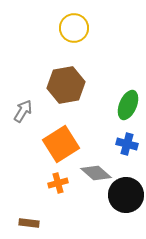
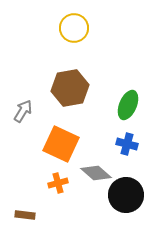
brown hexagon: moved 4 px right, 3 px down
orange square: rotated 33 degrees counterclockwise
brown rectangle: moved 4 px left, 8 px up
